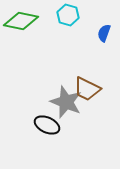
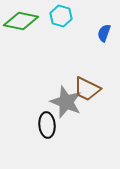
cyan hexagon: moved 7 px left, 1 px down
black ellipse: rotated 60 degrees clockwise
